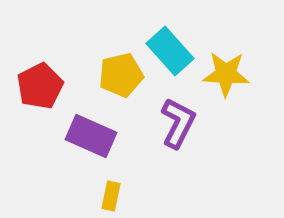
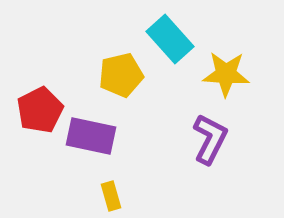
cyan rectangle: moved 12 px up
red pentagon: moved 24 px down
purple L-shape: moved 32 px right, 16 px down
purple rectangle: rotated 12 degrees counterclockwise
yellow rectangle: rotated 28 degrees counterclockwise
